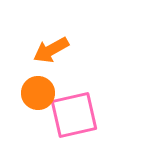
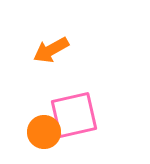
orange circle: moved 6 px right, 39 px down
